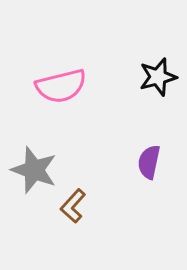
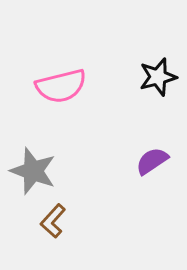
purple semicircle: moved 3 px right, 1 px up; rotated 44 degrees clockwise
gray star: moved 1 px left, 1 px down
brown L-shape: moved 20 px left, 15 px down
